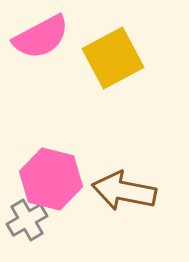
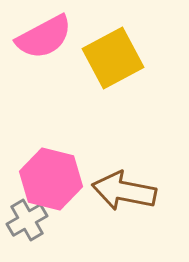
pink semicircle: moved 3 px right
